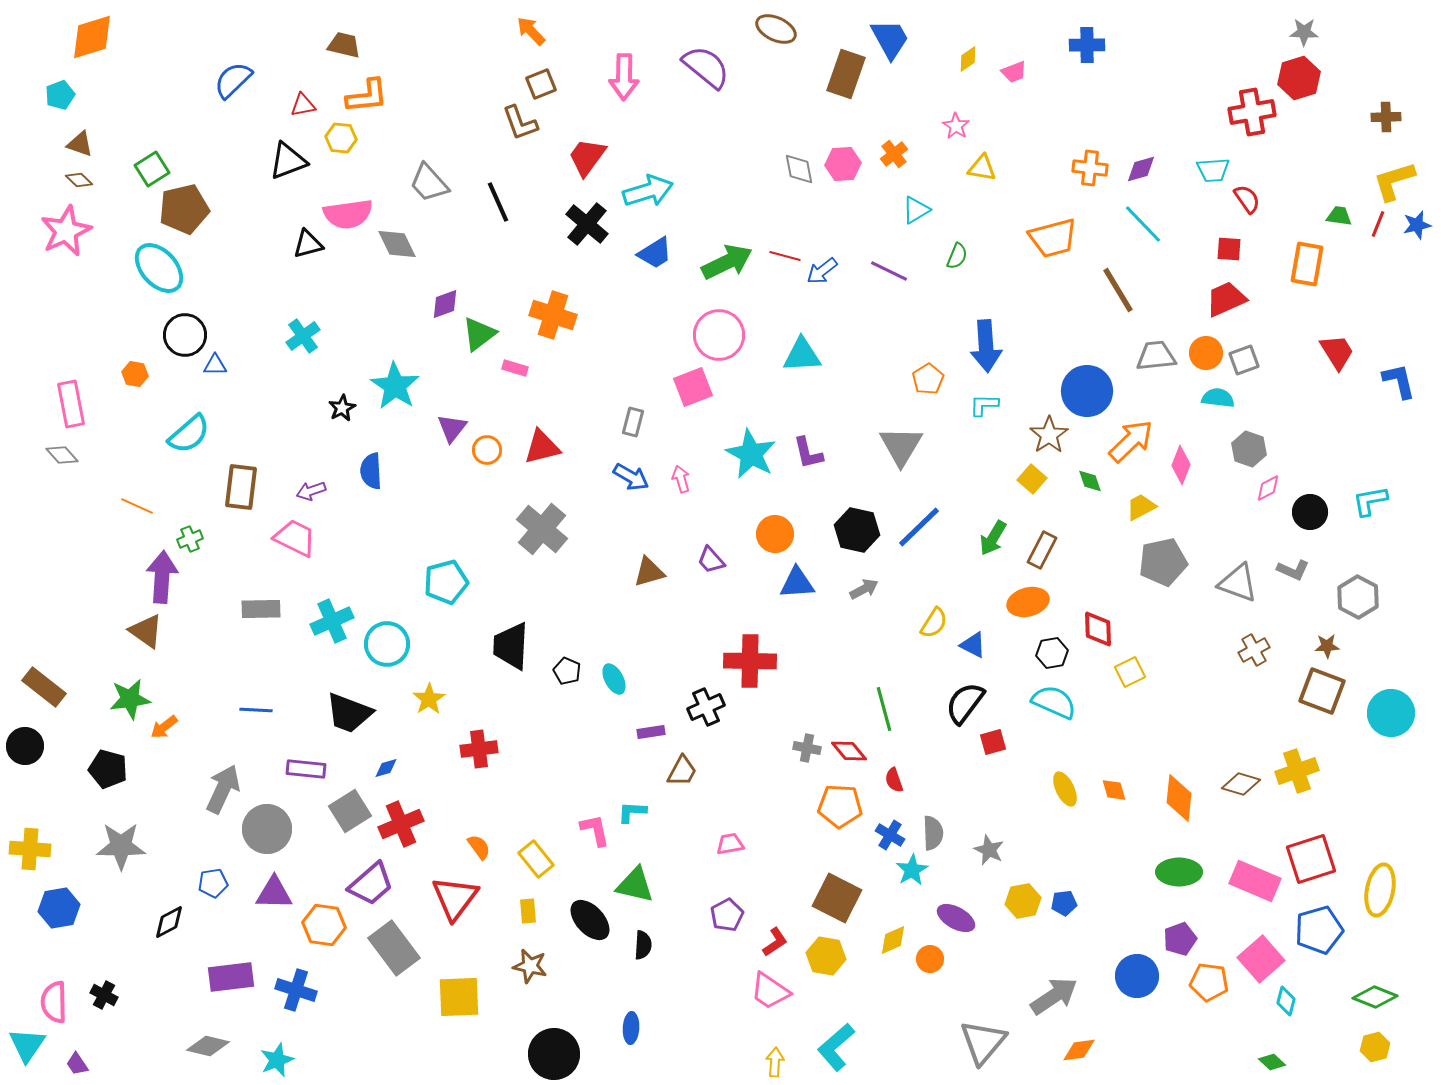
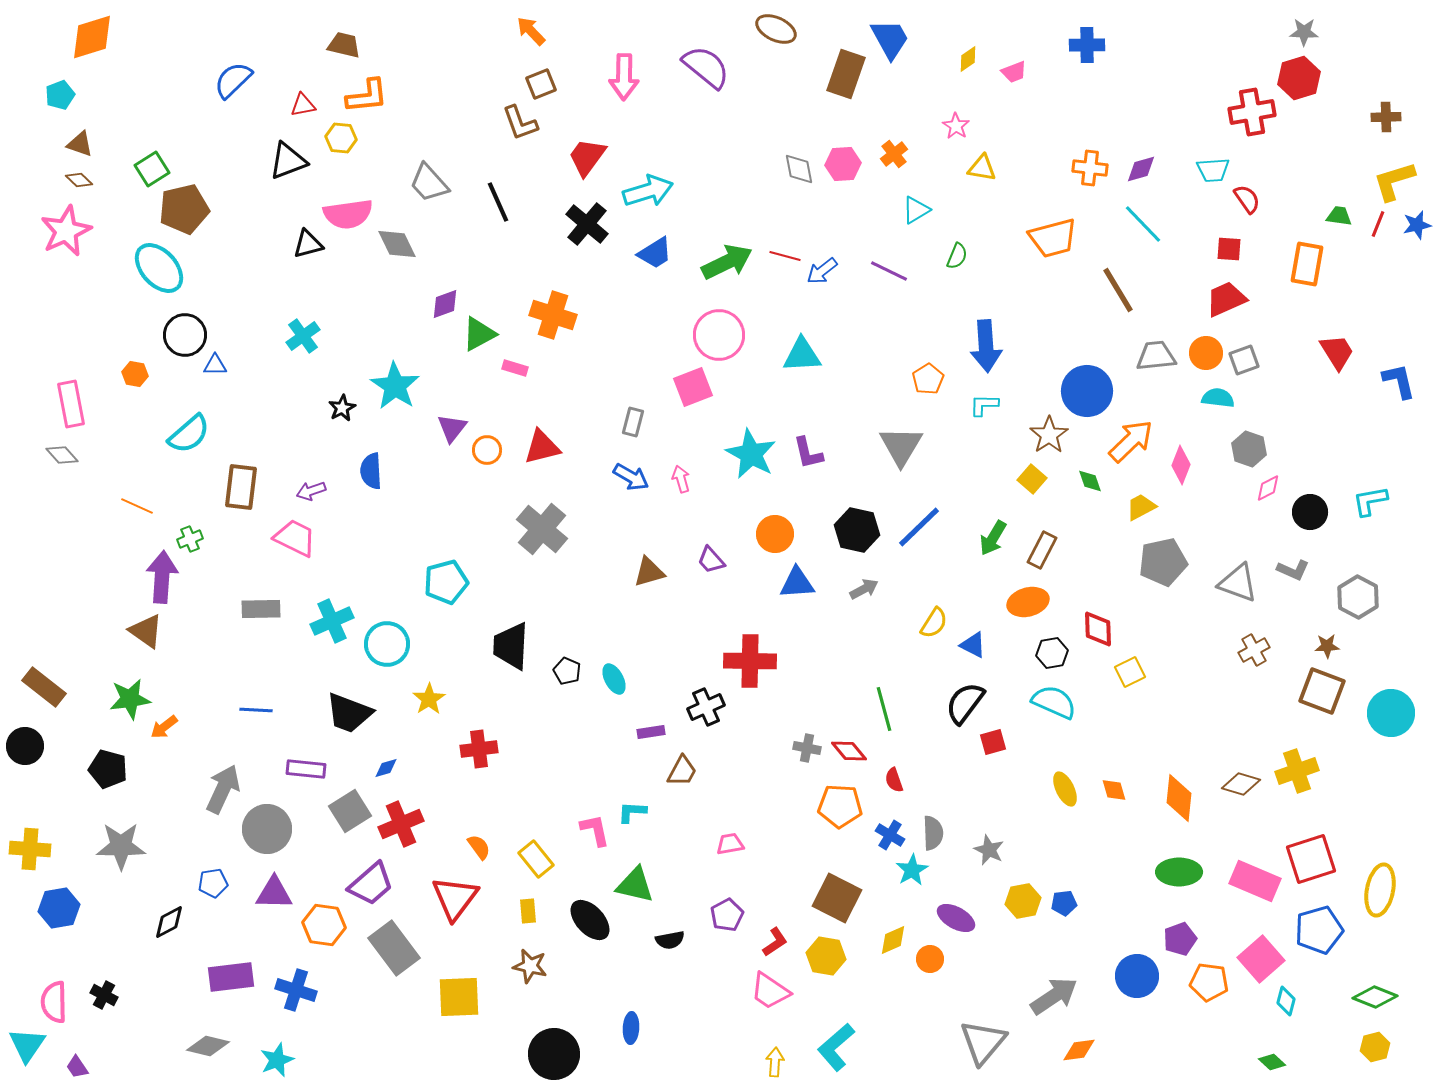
green triangle at (479, 334): rotated 9 degrees clockwise
black semicircle at (643, 945): moved 27 px right, 5 px up; rotated 76 degrees clockwise
purple trapezoid at (77, 1064): moved 3 px down
